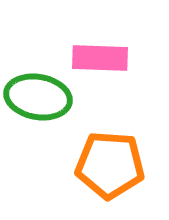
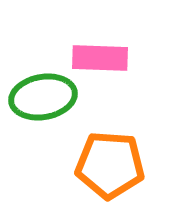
green ellipse: moved 5 px right; rotated 20 degrees counterclockwise
